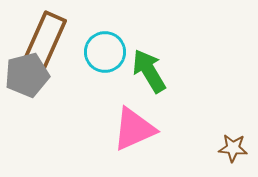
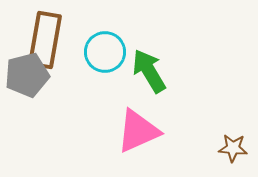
brown rectangle: rotated 14 degrees counterclockwise
pink triangle: moved 4 px right, 2 px down
